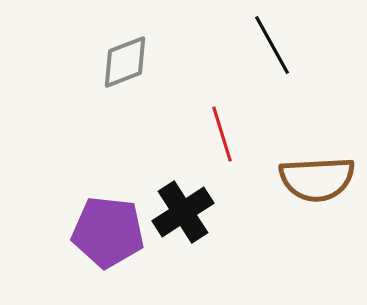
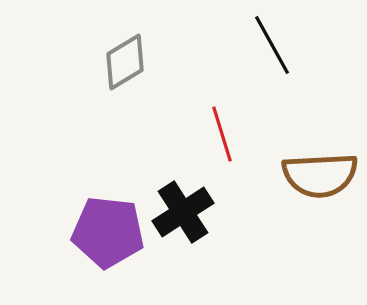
gray diamond: rotated 10 degrees counterclockwise
brown semicircle: moved 3 px right, 4 px up
